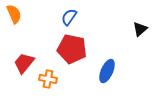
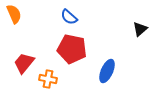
blue semicircle: rotated 84 degrees counterclockwise
